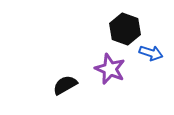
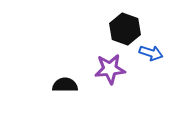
purple star: rotated 28 degrees counterclockwise
black semicircle: rotated 30 degrees clockwise
